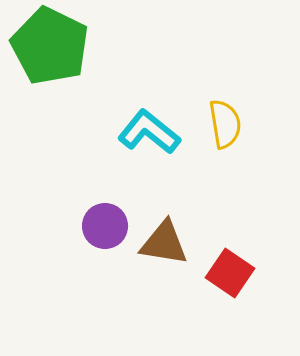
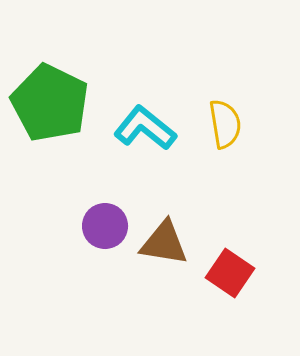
green pentagon: moved 57 px down
cyan L-shape: moved 4 px left, 4 px up
